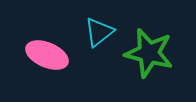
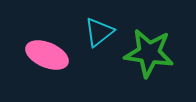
green star: rotated 6 degrees counterclockwise
